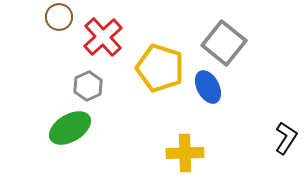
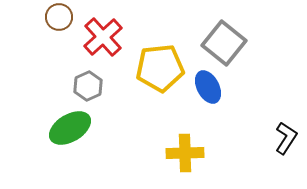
yellow pentagon: rotated 24 degrees counterclockwise
